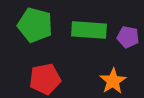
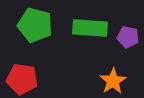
green rectangle: moved 1 px right, 2 px up
red pentagon: moved 23 px left; rotated 20 degrees clockwise
